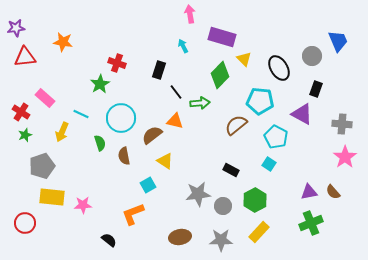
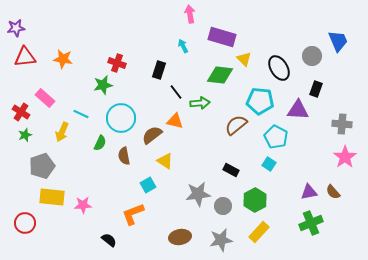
orange star at (63, 42): moved 17 px down
green diamond at (220, 75): rotated 52 degrees clockwise
green star at (100, 84): moved 3 px right, 1 px down; rotated 18 degrees clockwise
purple triangle at (302, 114): moved 4 px left, 4 px up; rotated 25 degrees counterclockwise
green semicircle at (100, 143): rotated 42 degrees clockwise
gray star at (221, 240): rotated 10 degrees counterclockwise
